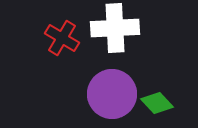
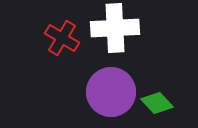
purple circle: moved 1 px left, 2 px up
